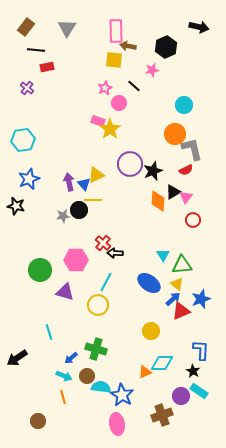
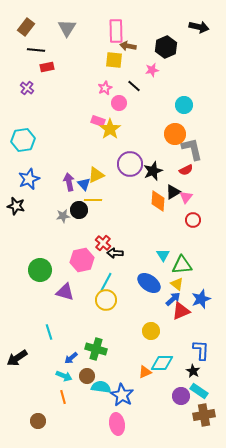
pink hexagon at (76, 260): moved 6 px right; rotated 10 degrees counterclockwise
yellow circle at (98, 305): moved 8 px right, 5 px up
brown cross at (162, 415): moved 42 px right; rotated 10 degrees clockwise
